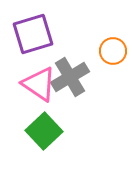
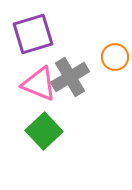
orange circle: moved 2 px right, 6 px down
pink triangle: rotated 12 degrees counterclockwise
